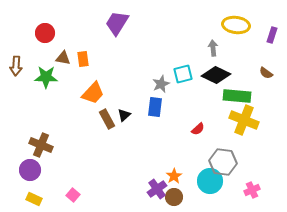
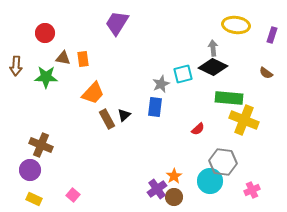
black diamond: moved 3 px left, 8 px up
green rectangle: moved 8 px left, 2 px down
